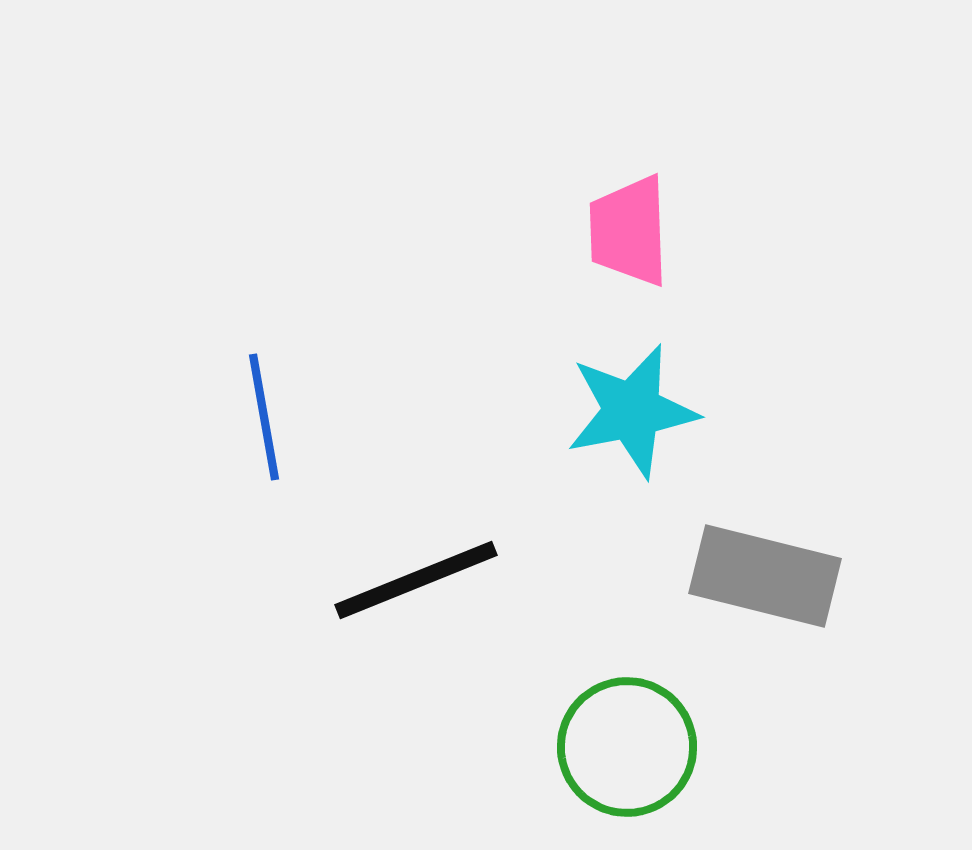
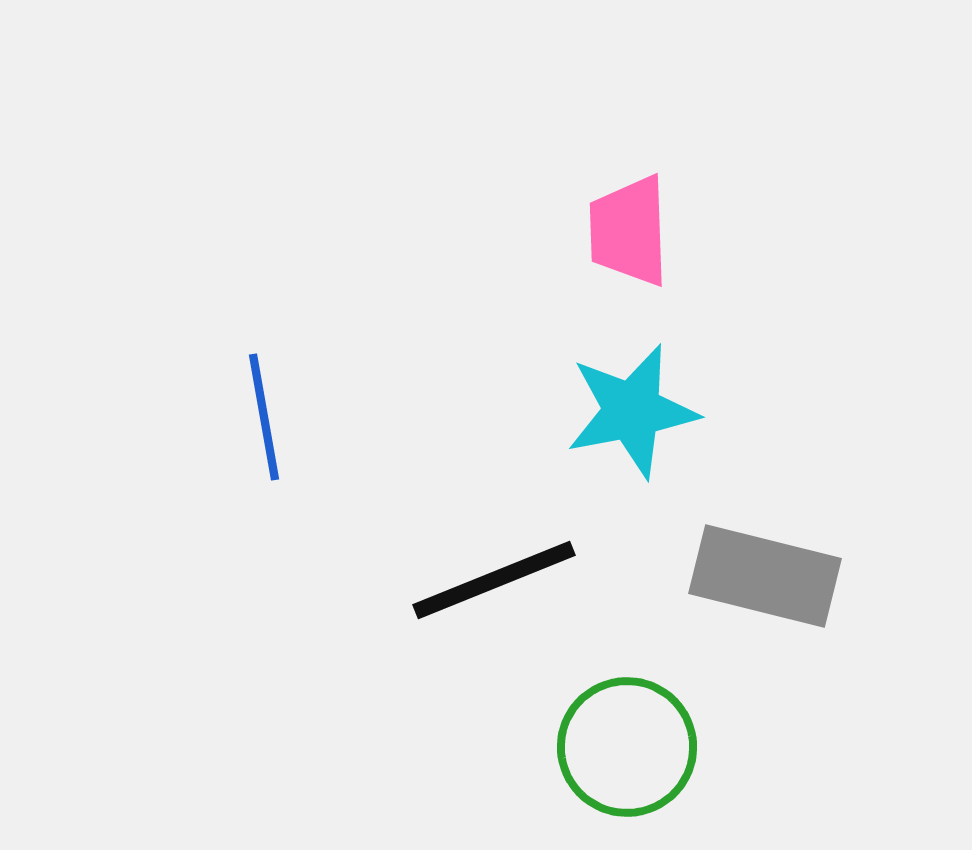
black line: moved 78 px right
